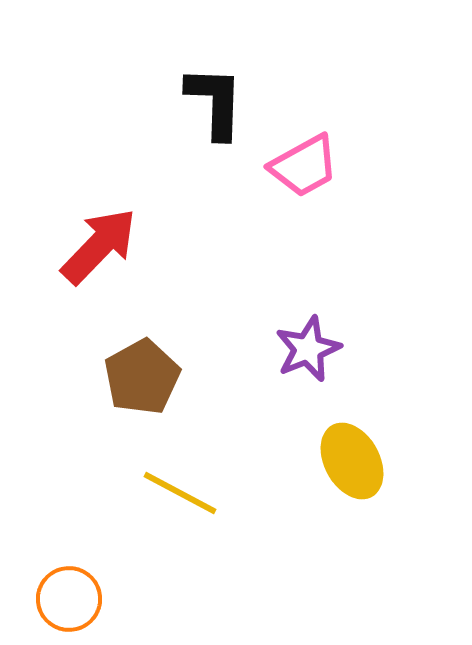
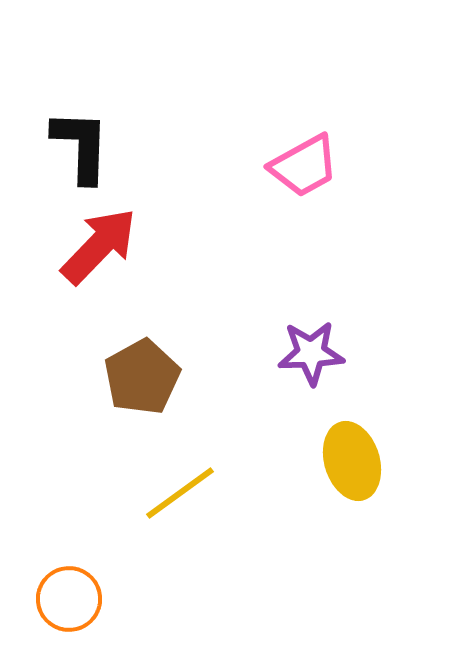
black L-shape: moved 134 px left, 44 px down
purple star: moved 3 px right, 4 px down; rotated 20 degrees clockwise
yellow ellipse: rotated 12 degrees clockwise
yellow line: rotated 64 degrees counterclockwise
